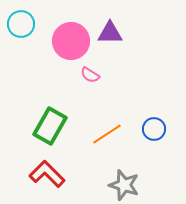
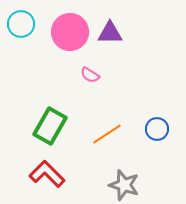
pink circle: moved 1 px left, 9 px up
blue circle: moved 3 px right
